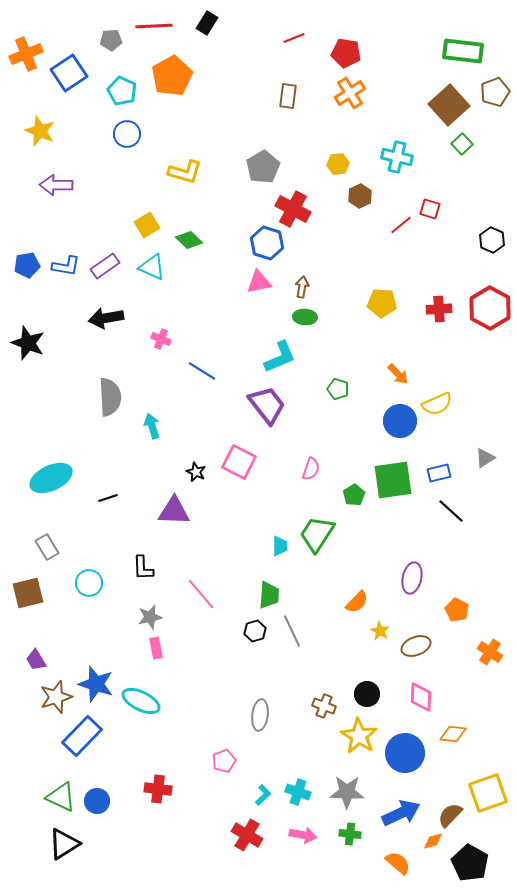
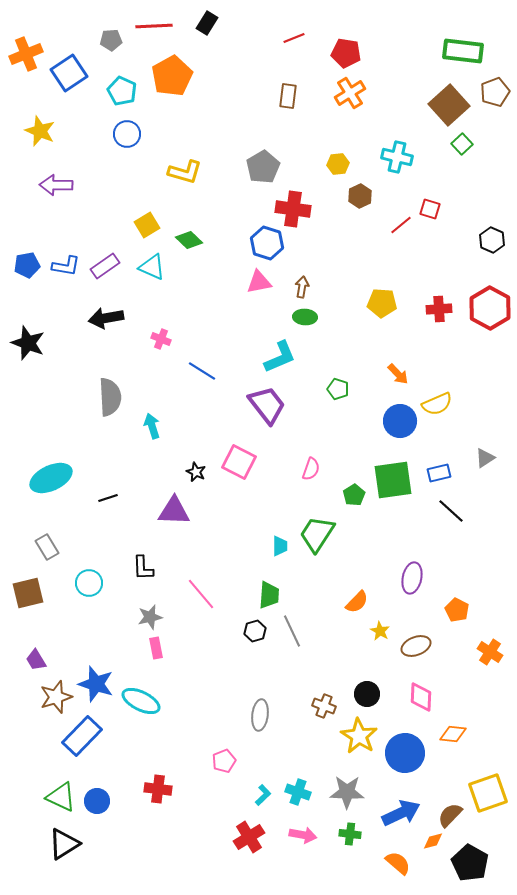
red cross at (293, 209): rotated 20 degrees counterclockwise
red cross at (247, 835): moved 2 px right, 2 px down; rotated 28 degrees clockwise
